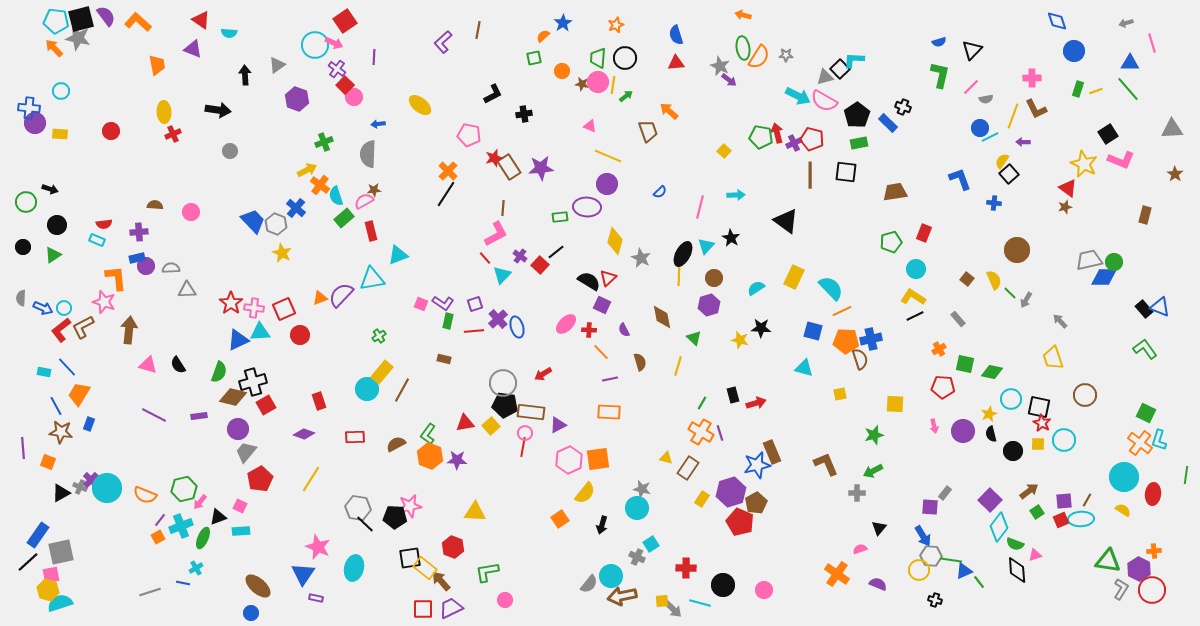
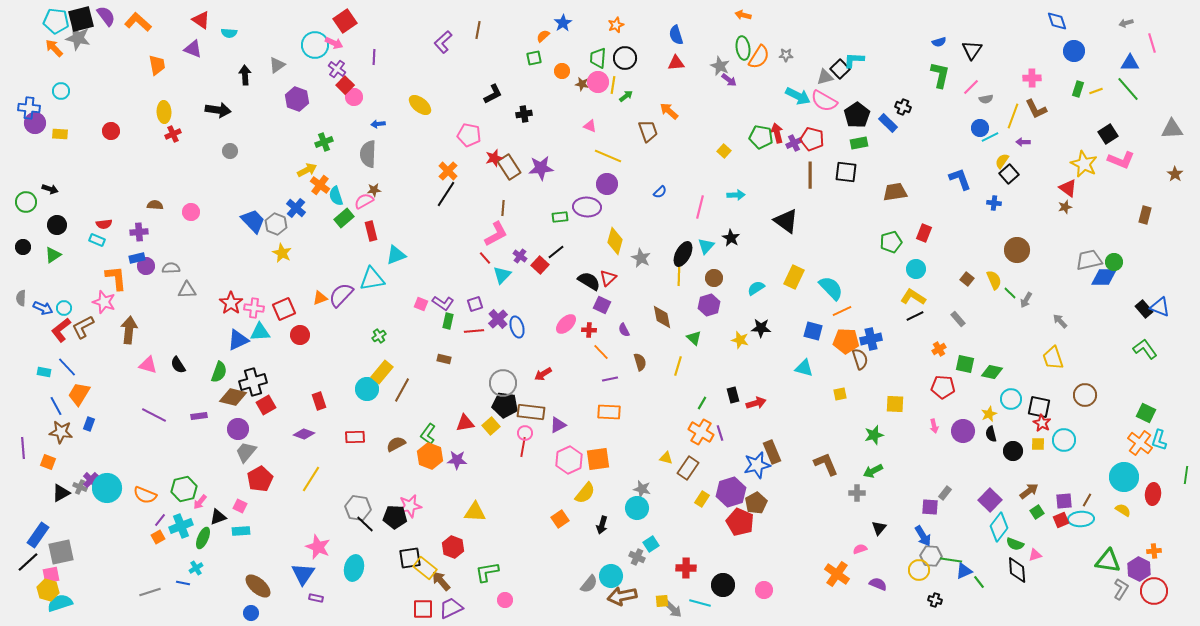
black triangle at (972, 50): rotated 10 degrees counterclockwise
cyan triangle at (398, 255): moved 2 px left
red circle at (1152, 590): moved 2 px right, 1 px down
